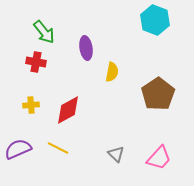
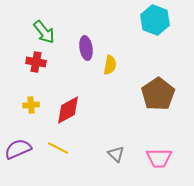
yellow semicircle: moved 2 px left, 7 px up
pink trapezoid: rotated 48 degrees clockwise
